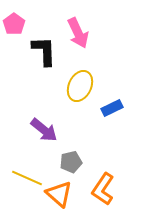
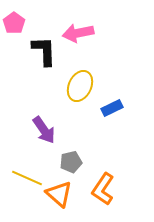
pink pentagon: moved 1 px up
pink arrow: rotated 104 degrees clockwise
purple arrow: rotated 16 degrees clockwise
